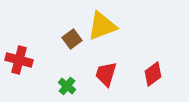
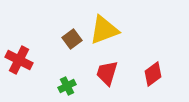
yellow triangle: moved 2 px right, 4 px down
red cross: rotated 12 degrees clockwise
red trapezoid: moved 1 px right, 1 px up
green cross: rotated 24 degrees clockwise
